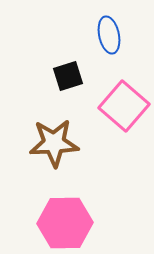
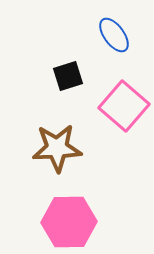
blue ellipse: moved 5 px right; rotated 24 degrees counterclockwise
brown star: moved 3 px right, 5 px down
pink hexagon: moved 4 px right, 1 px up
